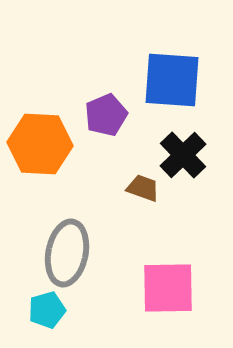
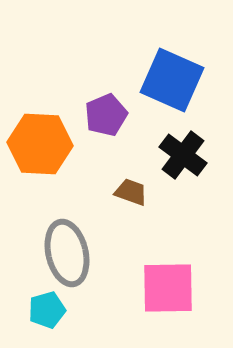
blue square: rotated 20 degrees clockwise
black cross: rotated 9 degrees counterclockwise
brown trapezoid: moved 12 px left, 4 px down
gray ellipse: rotated 24 degrees counterclockwise
